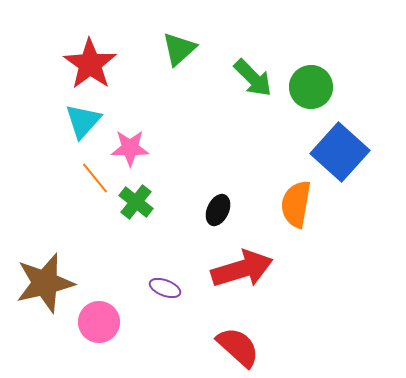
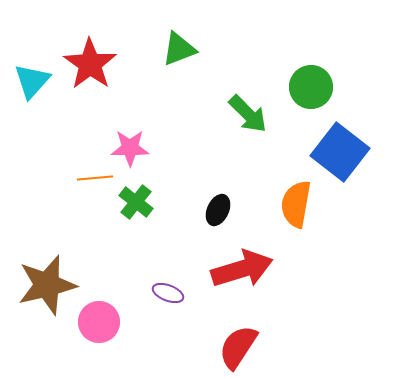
green triangle: rotated 21 degrees clockwise
green arrow: moved 5 px left, 36 px down
cyan triangle: moved 51 px left, 40 px up
blue square: rotated 4 degrees counterclockwise
orange line: rotated 56 degrees counterclockwise
brown star: moved 2 px right, 2 px down
purple ellipse: moved 3 px right, 5 px down
red semicircle: rotated 99 degrees counterclockwise
